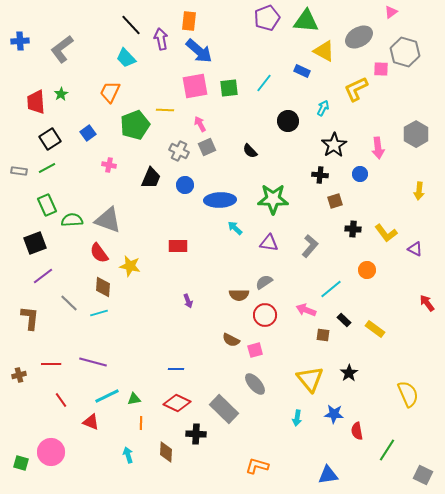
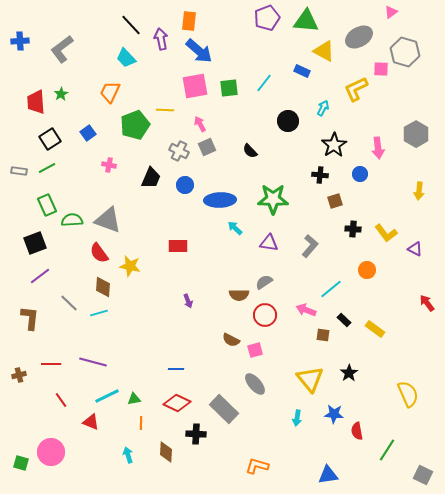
purple line at (43, 276): moved 3 px left
